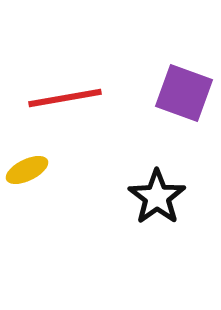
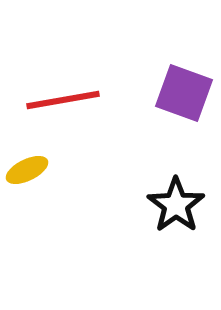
red line: moved 2 px left, 2 px down
black star: moved 19 px right, 8 px down
